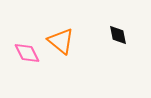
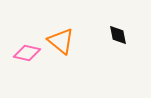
pink diamond: rotated 52 degrees counterclockwise
